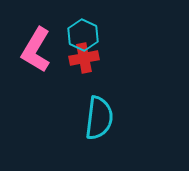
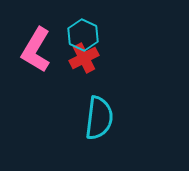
red cross: rotated 16 degrees counterclockwise
